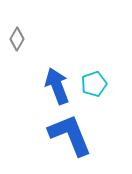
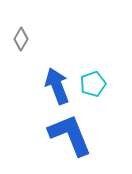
gray diamond: moved 4 px right
cyan pentagon: moved 1 px left
